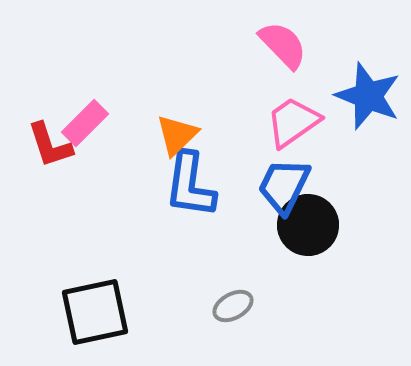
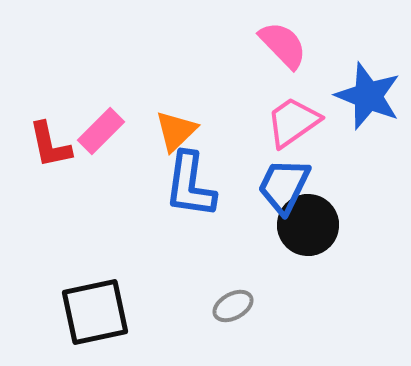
pink rectangle: moved 16 px right, 8 px down
orange triangle: moved 1 px left, 4 px up
red L-shape: rotated 6 degrees clockwise
